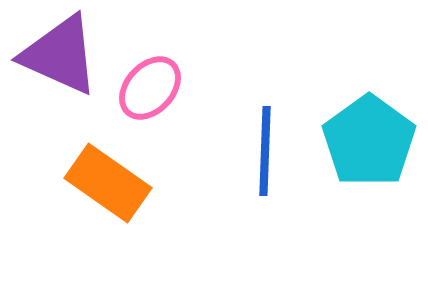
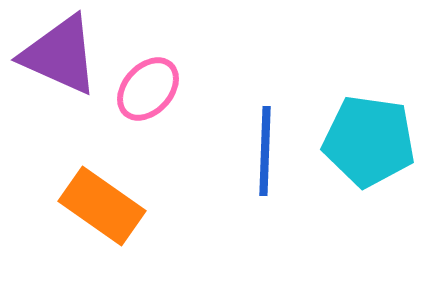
pink ellipse: moved 2 px left, 1 px down
cyan pentagon: rotated 28 degrees counterclockwise
orange rectangle: moved 6 px left, 23 px down
